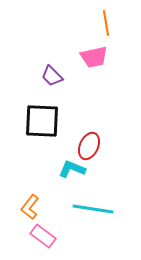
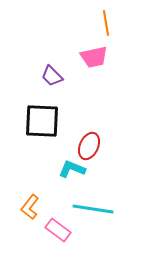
pink rectangle: moved 15 px right, 6 px up
